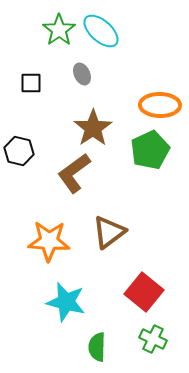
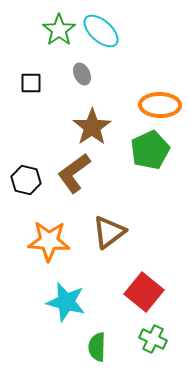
brown star: moved 1 px left, 1 px up
black hexagon: moved 7 px right, 29 px down
